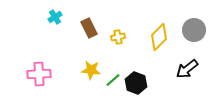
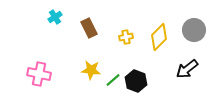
yellow cross: moved 8 px right
pink cross: rotated 15 degrees clockwise
black hexagon: moved 2 px up
